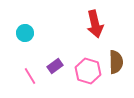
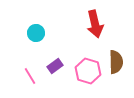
cyan circle: moved 11 px right
